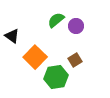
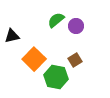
black triangle: rotated 49 degrees counterclockwise
orange square: moved 1 px left, 2 px down
green hexagon: rotated 20 degrees clockwise
